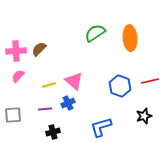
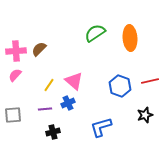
pink semicircle: moved 3 px left, 1 px up
yellow line: rotated 40 degrees counterclockwise
black star: moved 1 px right, 1 px up
